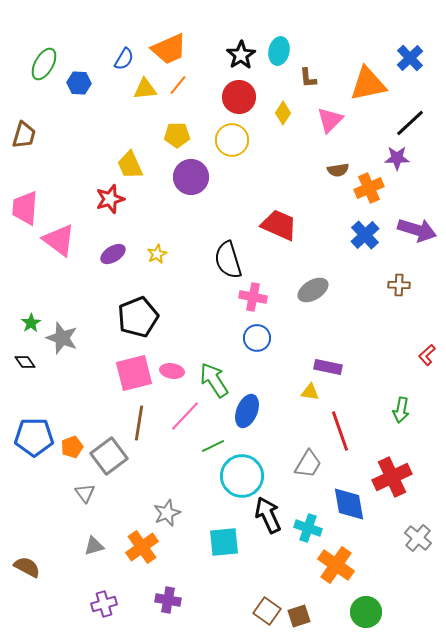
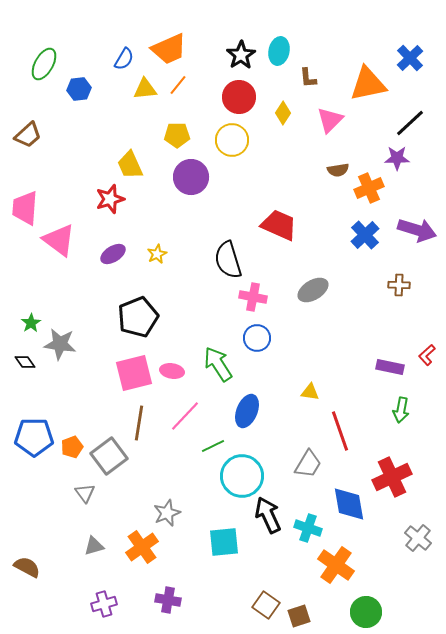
blue hexagon at (79, 83): moved 6 px down; rotated 10 degrees counterclockwise
brown trapezoid at (24, 135): moved 4 px right; rotated 32 degrees clockwise
gray star at (62, 338): moved 2 px left, 6 px down; rotated 12 degrees counterclockwise
purple rectangle at (328, 367): moved 62 px right
green arrow at (214, 380): moved 4 px right, 16 px up
brown square at (267, 611): moved 1 px left, 6 px up
